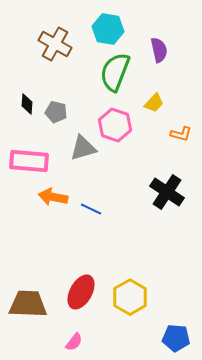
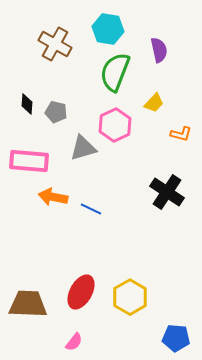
pink hexagon: rotated 16 degrees clockwise
